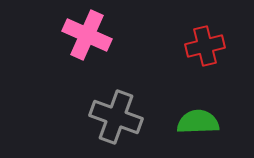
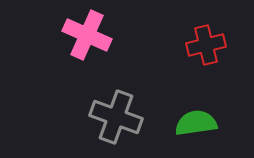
red cross: moved 1 px right, 1 px up
green semicircle: moved 2 px left, 1 px down; rotated 6 degrees counterclockwise
